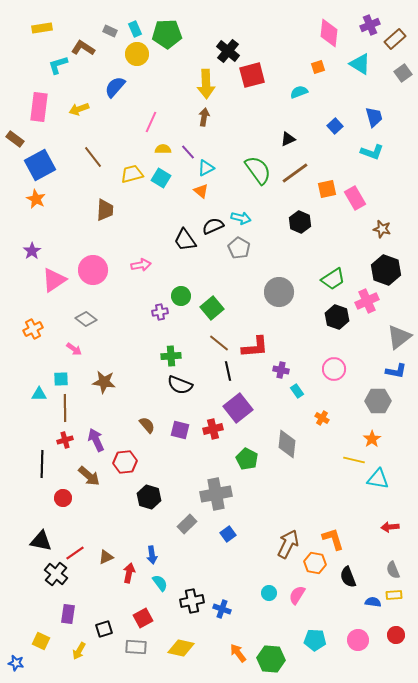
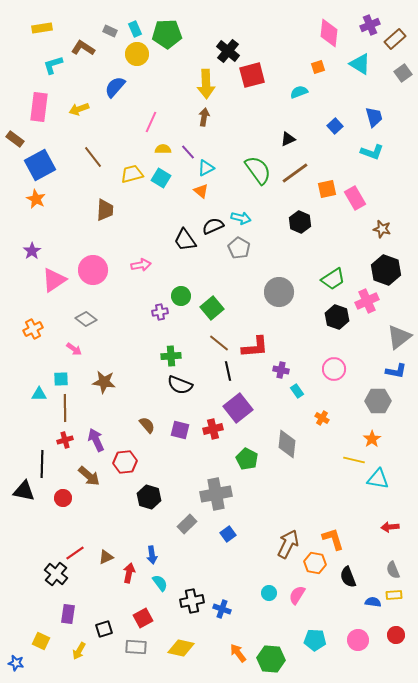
cyan L-shape at (58, 65): moved 5 px left
black triangle at (41, 541): moved 17 px left, 50 px up
